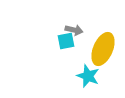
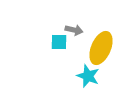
cyan square: moved 7 px left, 1 px down; rotated 12 degrees clockwise
yellow ellipse: moved 2 px left, 1 px up
